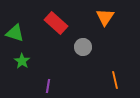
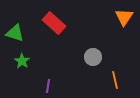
orange triangle: moved 19 px right
red rectangle: moved 2 px left
gray circle: moved 10 px right, 10 px down
